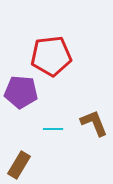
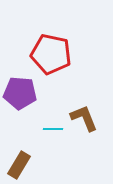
red pentagon: moved 2 px up; rotated 18 degrees clockwise
purple pentagon: moved 1 px left, 1 px down
brown L-shape: moved 10 px left, 5 px up
